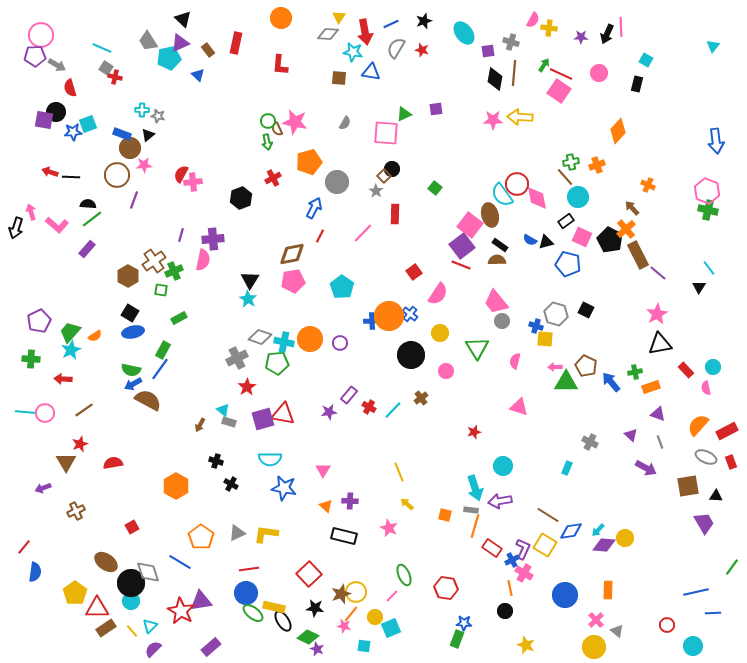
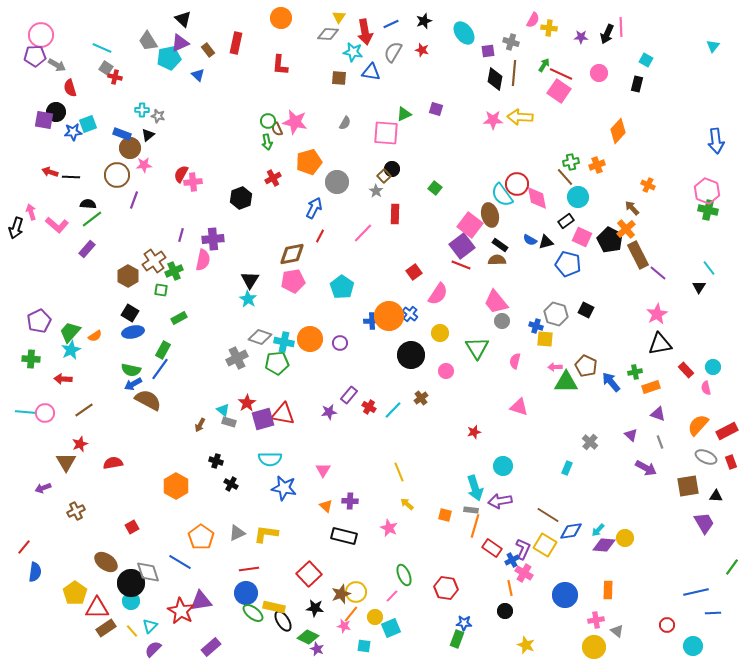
gray semicircle at (396, 48): moved 3 px left, 4 px down
purple square at (436, 109): rotated 24 degrees clockwise
red star at (247, 387): moved 16 px down
gray cross at (590, 442): rotated 14 degrees clockwise
pink cross at (596, 620): rotated 35 degrees clockwise
